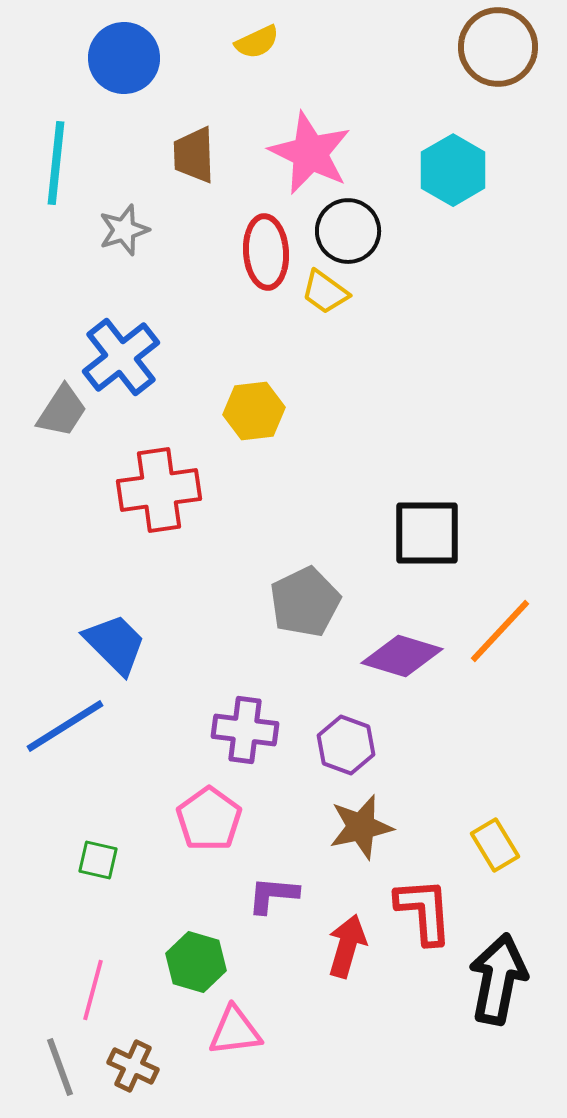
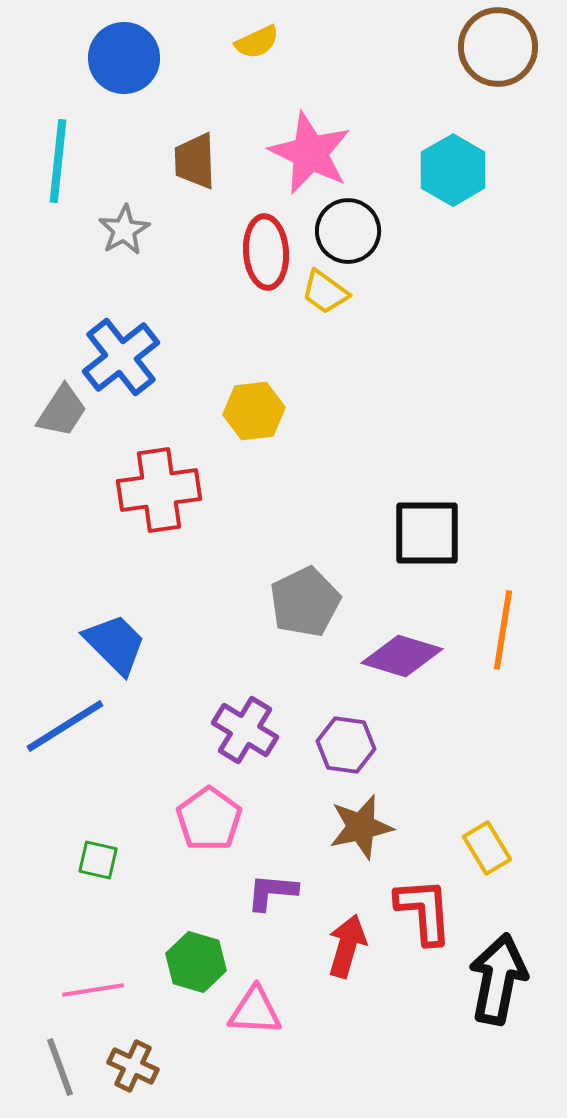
brown trapezoid: moved 1 px right, 6 px down
cyan line: moved 2 px right, 2 px up
gray star: rotated 12 degrees counterclockwise
orange line: moved 3 px right, 1 px up; rotated 34 degrees counterclockwise
purple cross: rotated 24 degrees clockwise
purple hexagon: rotated 12 degrees counterclockwise
yellow rectangle: moved 8 px left, 3 px down
purple L-shape: moved 1 px left, 3 px up
pink line: rotated 66 degrees clockwise
pink triangle: moved 20 px right, 20 px up; rotated 10 degrees clockwise
